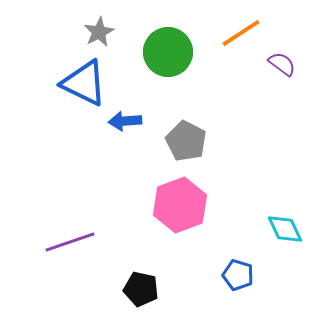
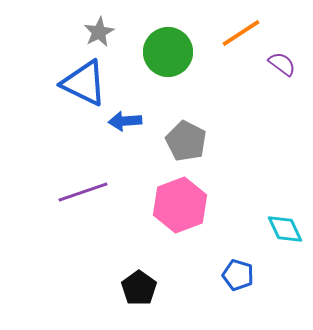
purple line: moved 13 px right, 50 px up
black pentagon: moved 2 px left, 1 px up; rotated 24 degrees clockwise
